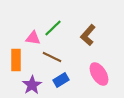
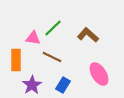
brown L-shape: rotated 90 degrees clockwise
blue rectangle: moved 2 px right, 5 px down; rotated 28 degrees counterclockwise
